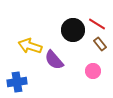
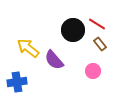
yellow arrow: moved 2 px left, 2 px down; rotated 20 degrees clockwise
